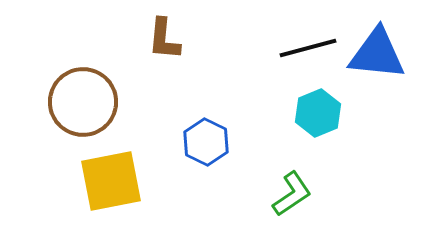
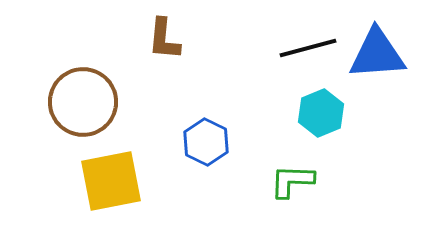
blue triangle: rotated 10 degrees counterclockwise
cyan hexagon: moved 3 px right
green L-shape: moved 13 px up; rotated 144 degrees counterclockwise
